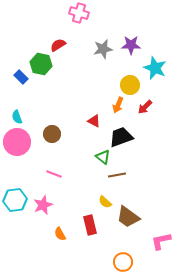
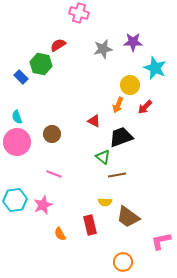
purple star: moved 2 px right, 3 px up
yellow semicircle: rotated 40 degrees counterclockwise
